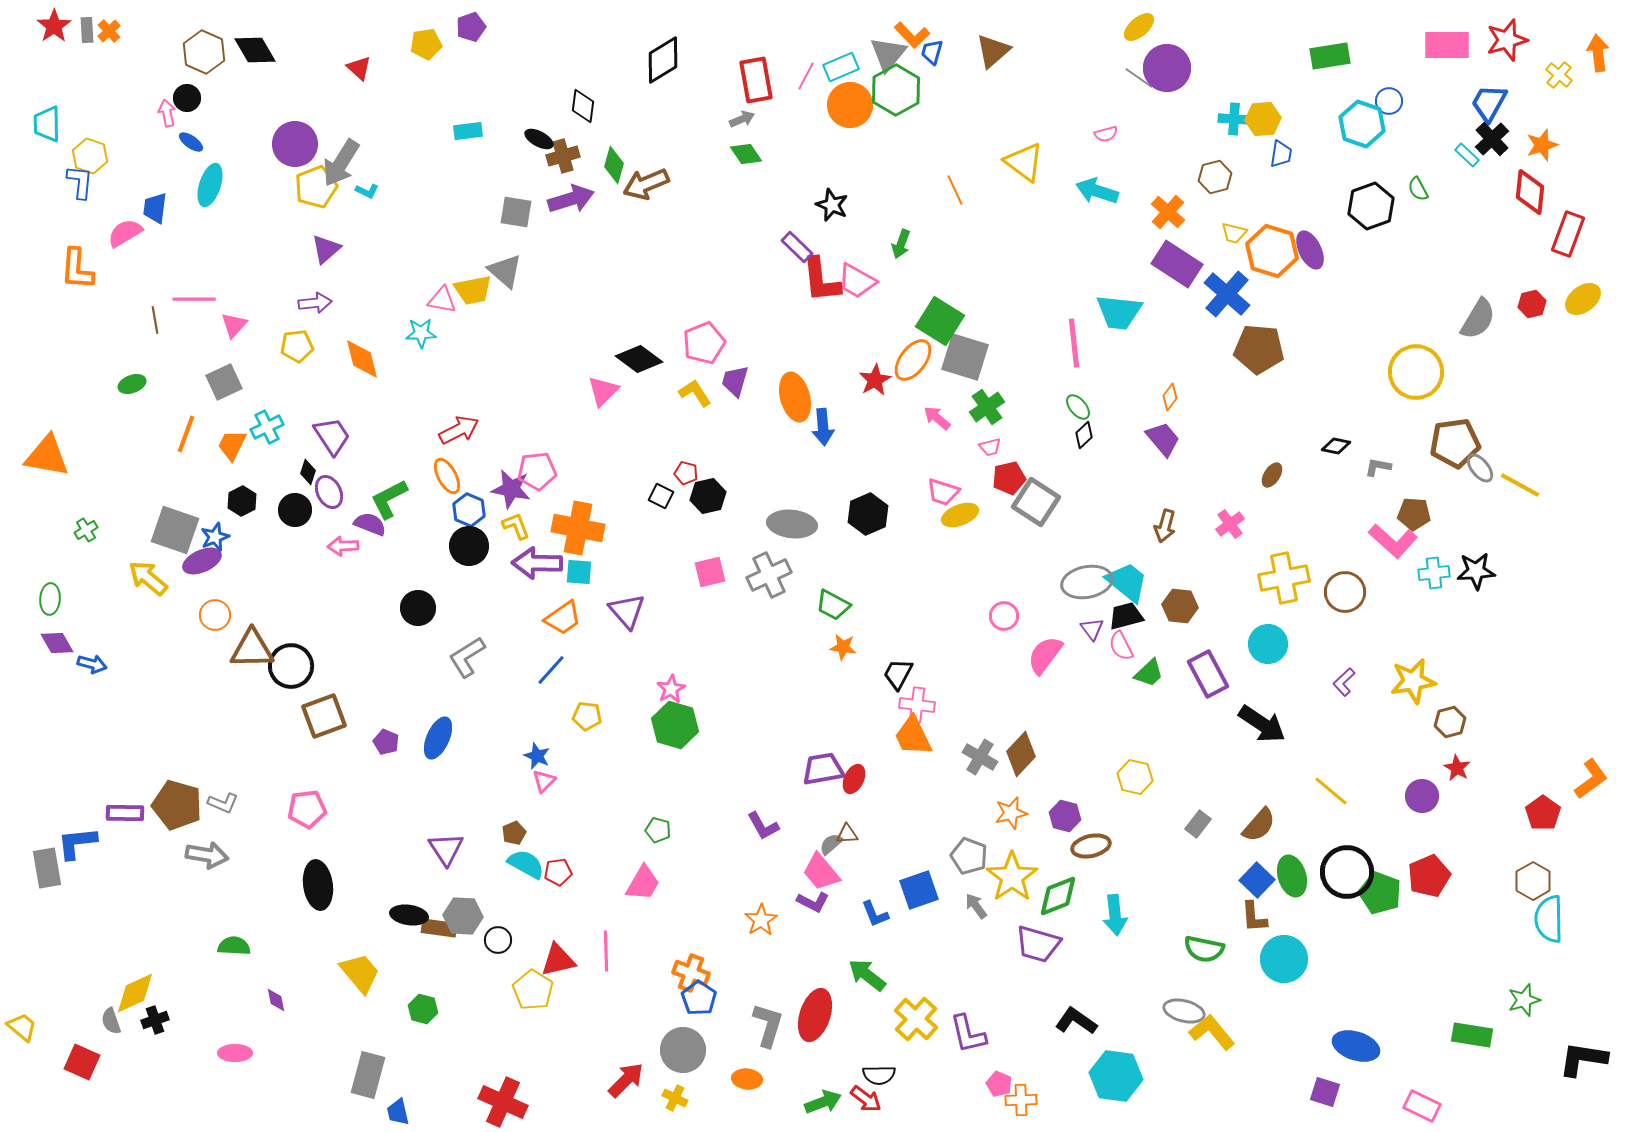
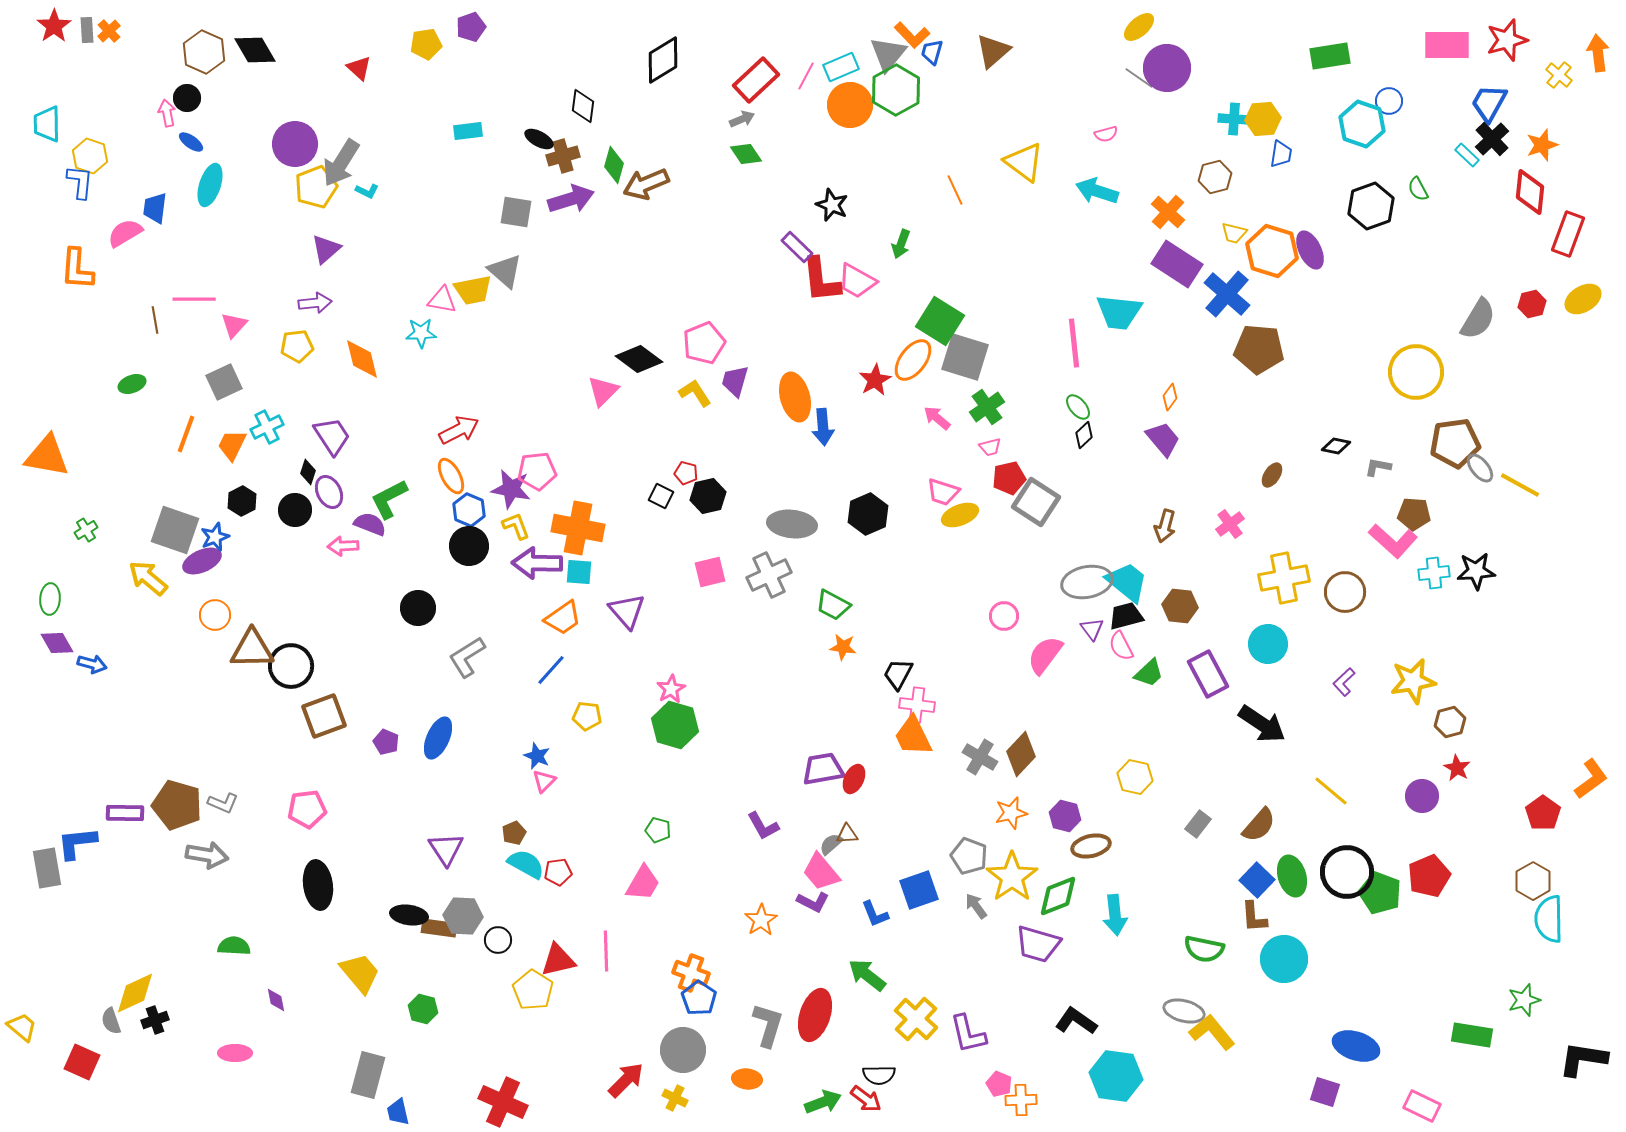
red rectangle at (756, 80): rotated 57 degrees clockwise
yellow ellipse at (1583, 299): rotated 6 degrees clockwise
orange ellipse at (447, 476): moved 4 px right
